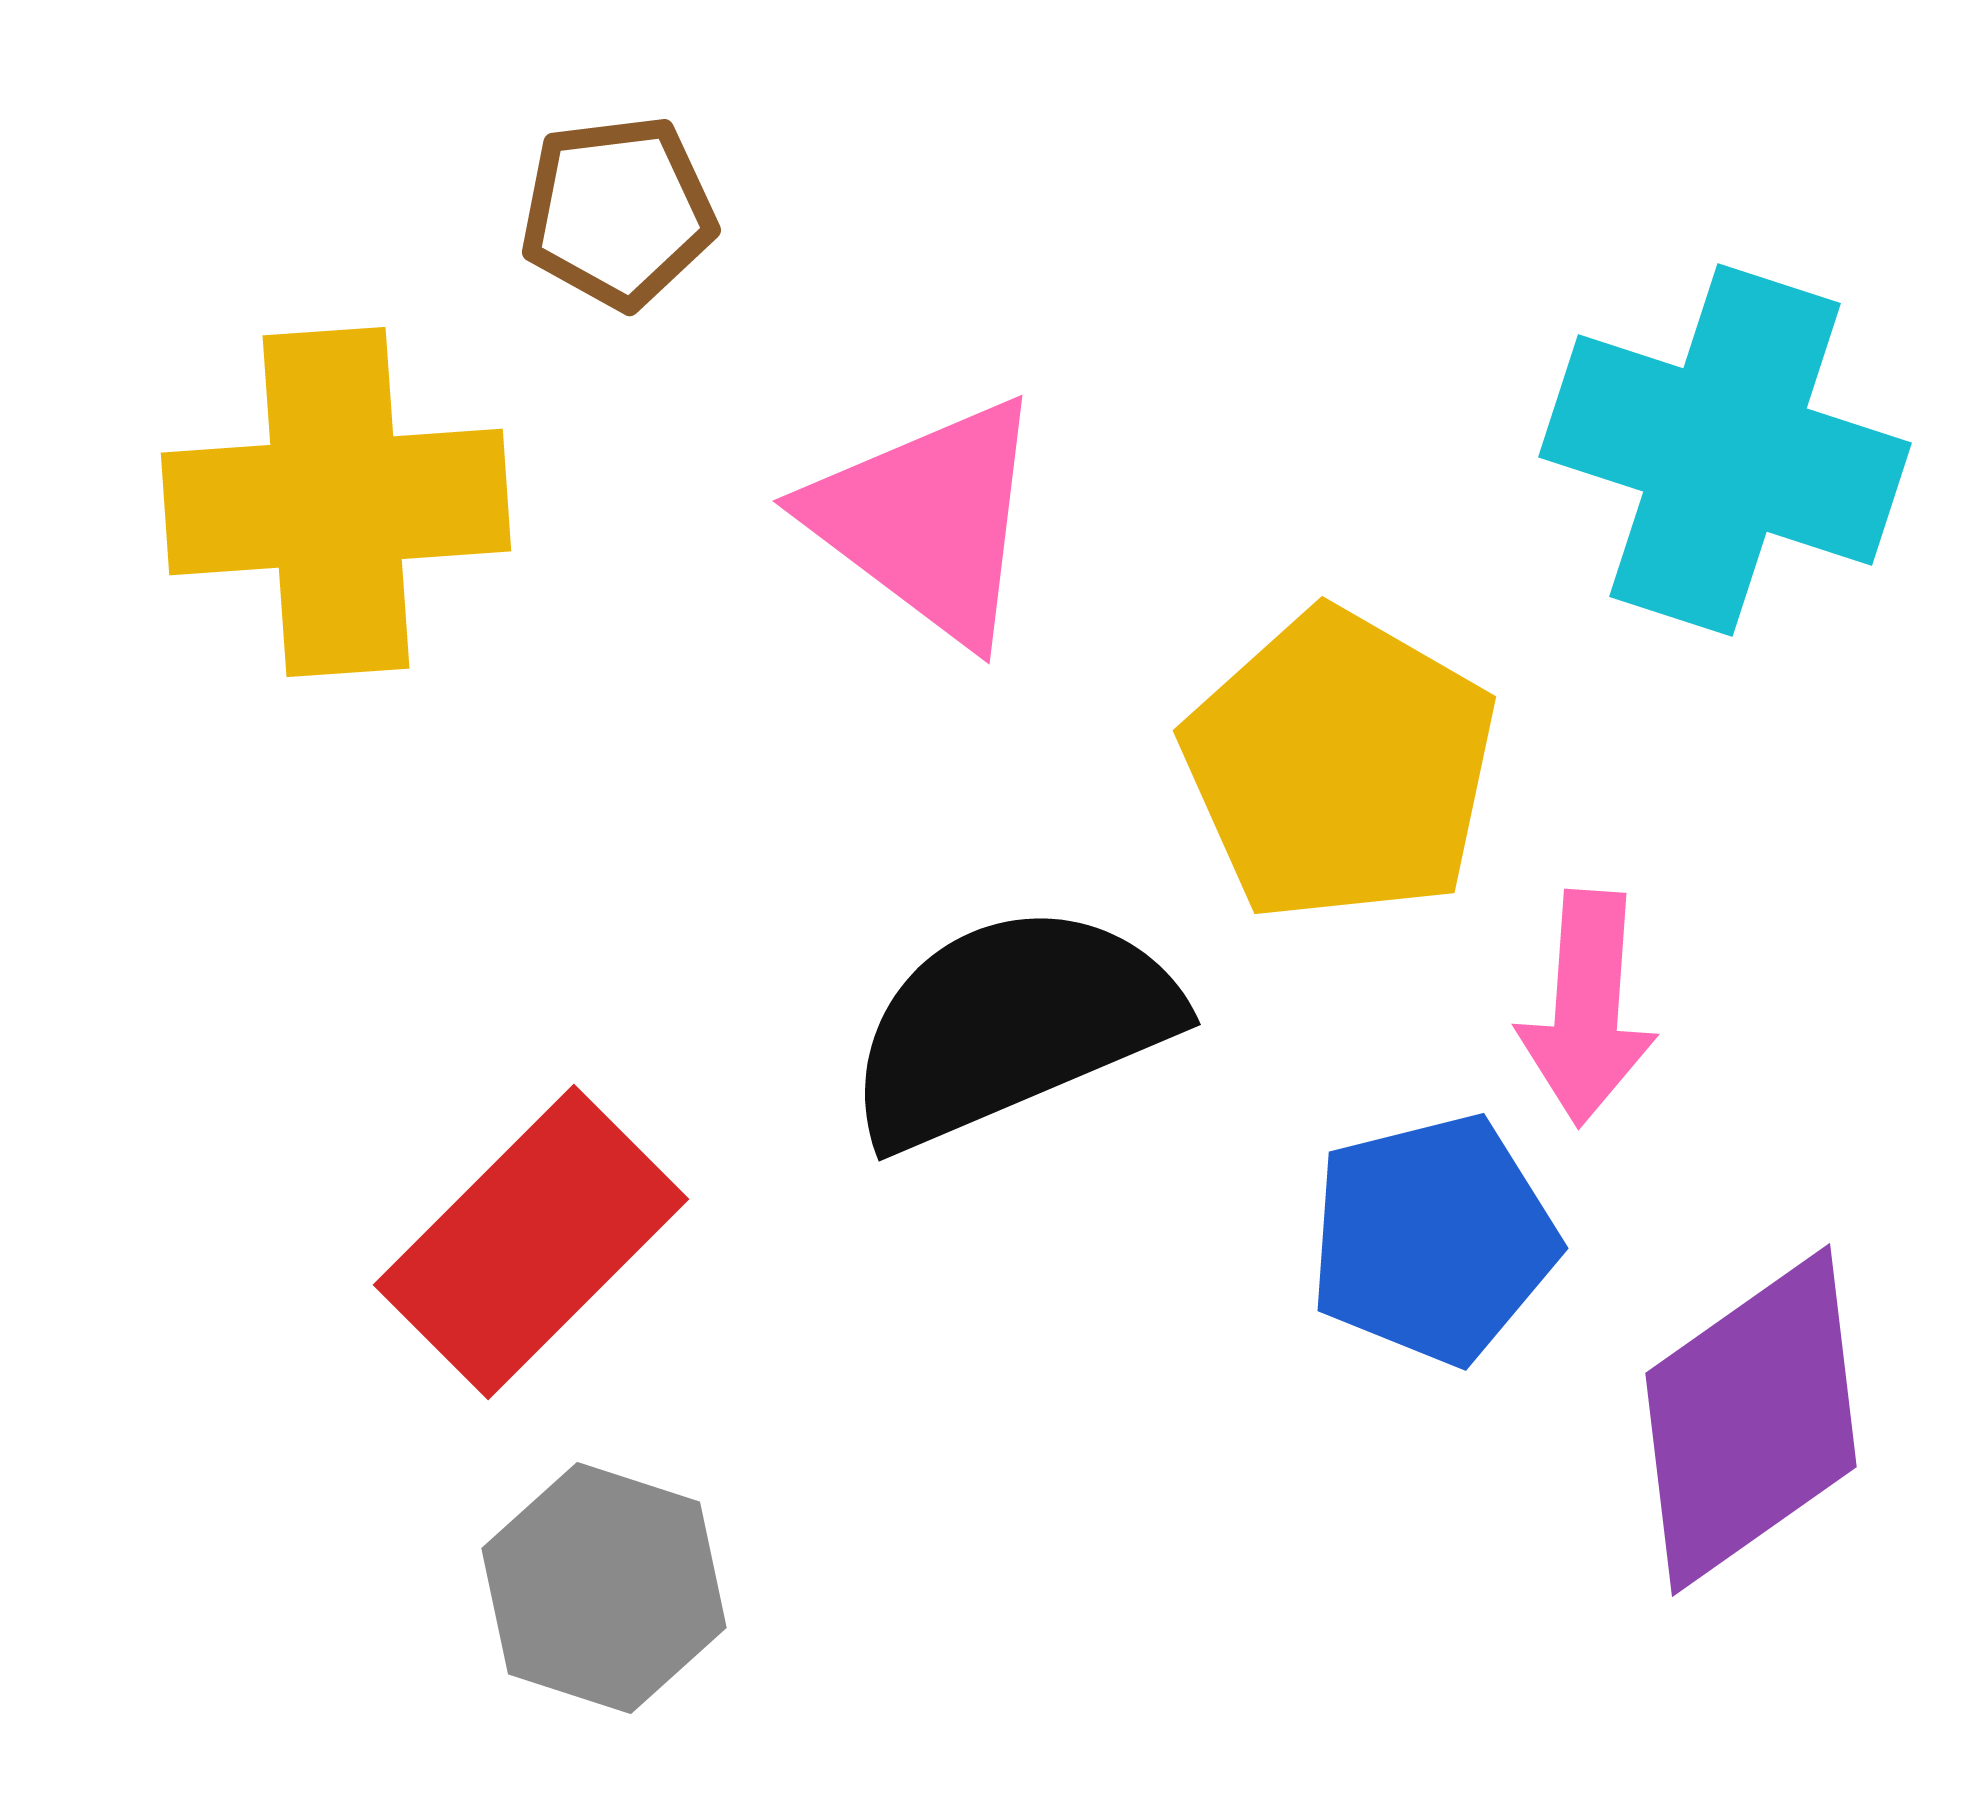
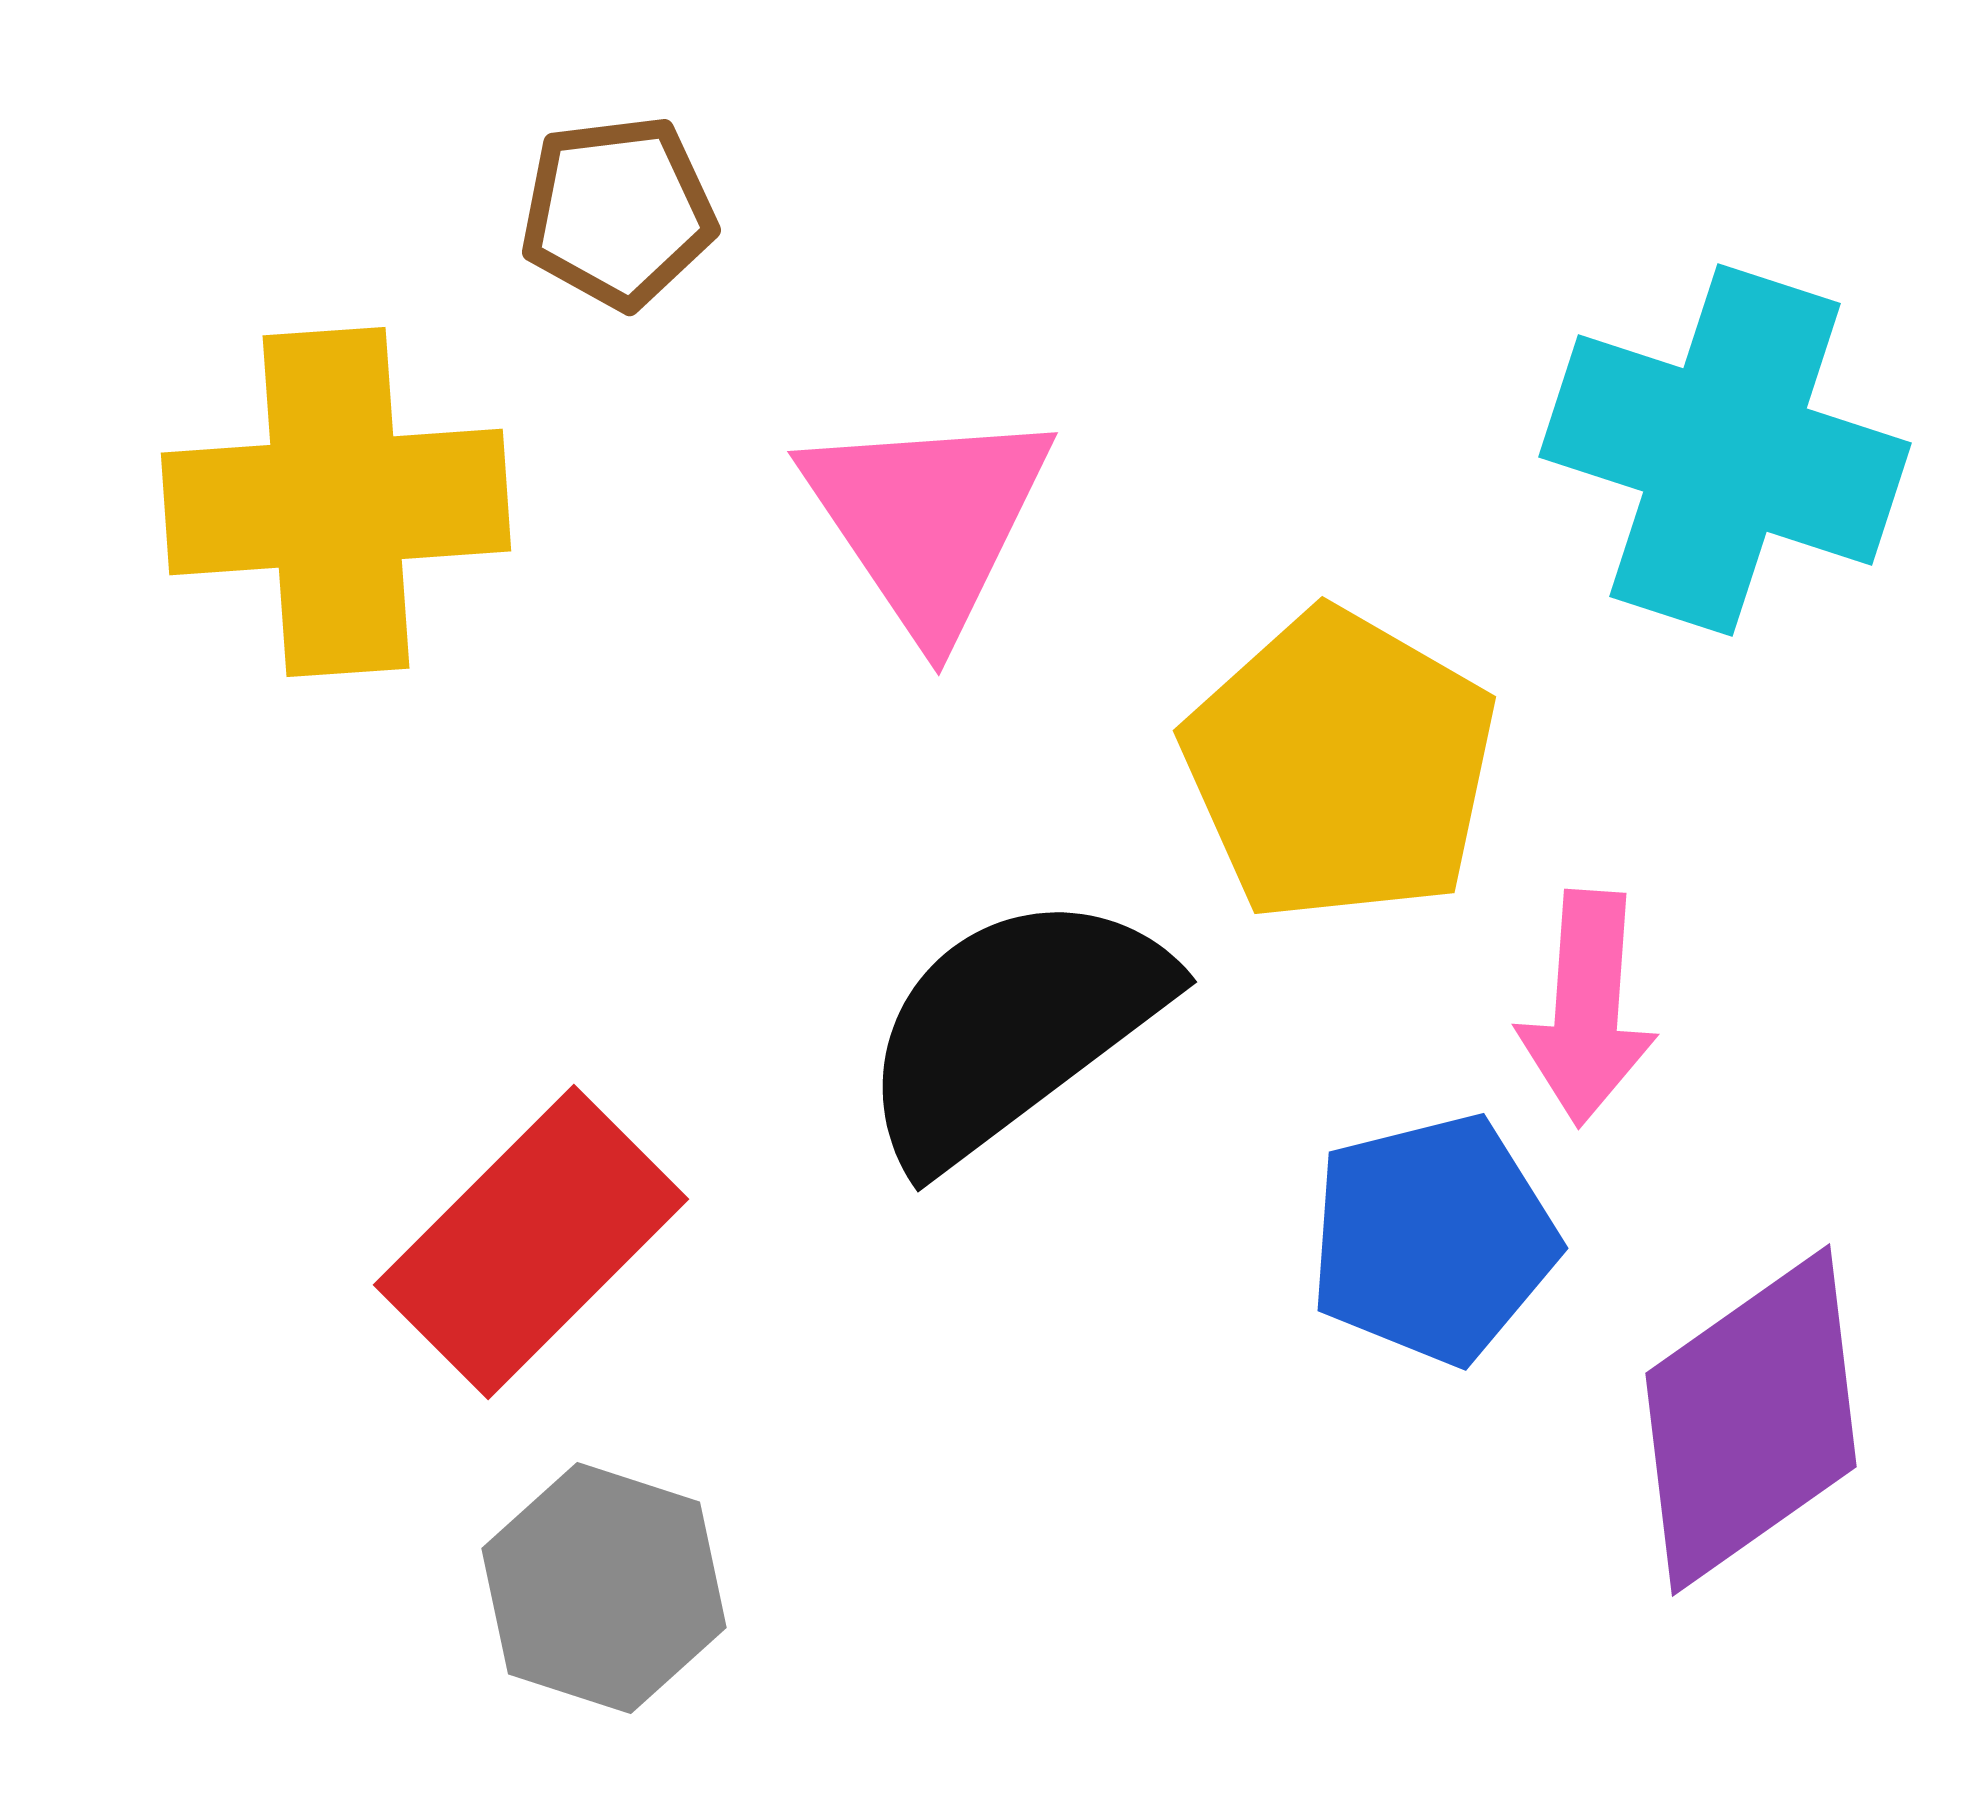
pink triangle: rotated 19 degrees clockwise
black semicircle: moved 2 px right, 3 px down; rotated 14 degrees counterclockwise
